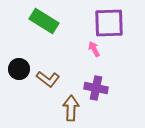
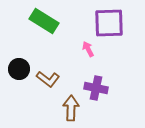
pink arrow: moved 6 px left
